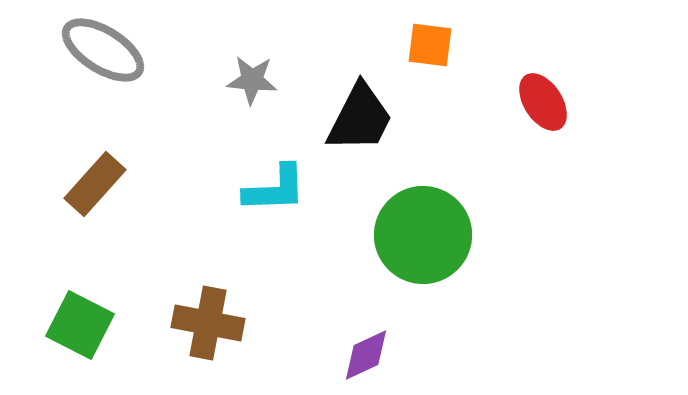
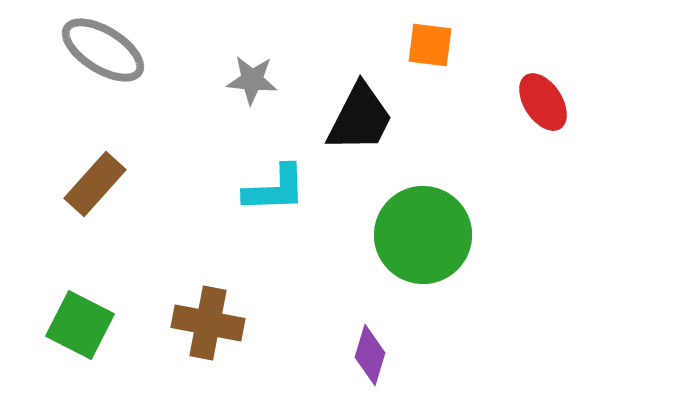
purple diamond: moved 4 px right; rotated 48 degrees counterclockwise
